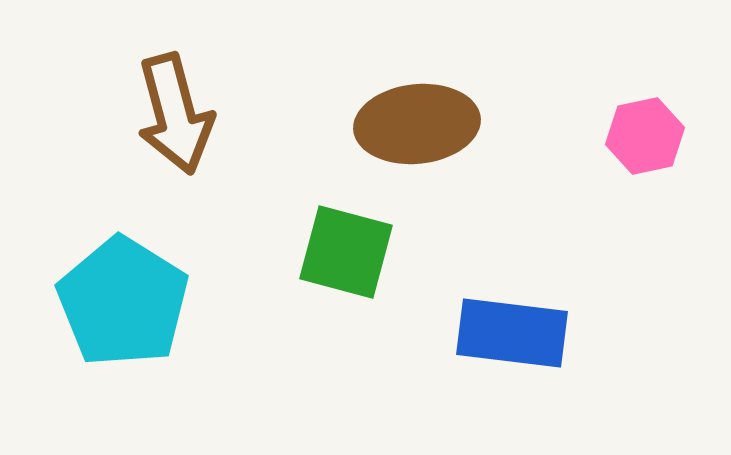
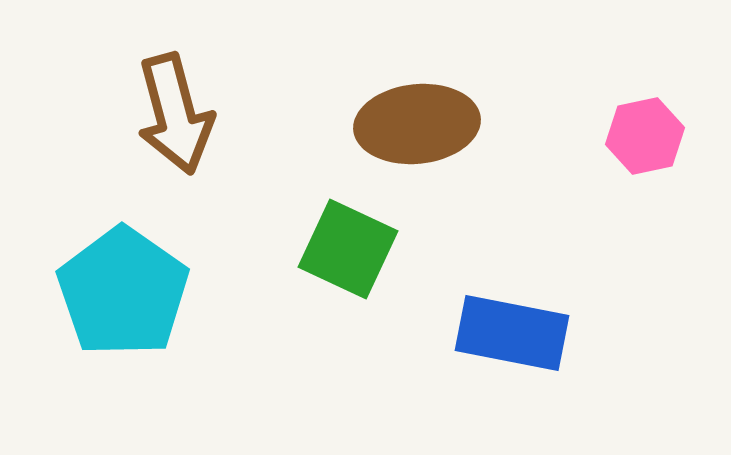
green square: moved 2 px right, 3 px up; rotated 10 degrees clockwise
cyan pentagon: moved 10 px up; rotated 3 degrees clockwise
blue rectangle: rotated 4 degrees clockwise
